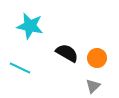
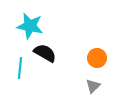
black semicircle: moved 22 px left
cyan line: rotated 70 degrees clockwise
